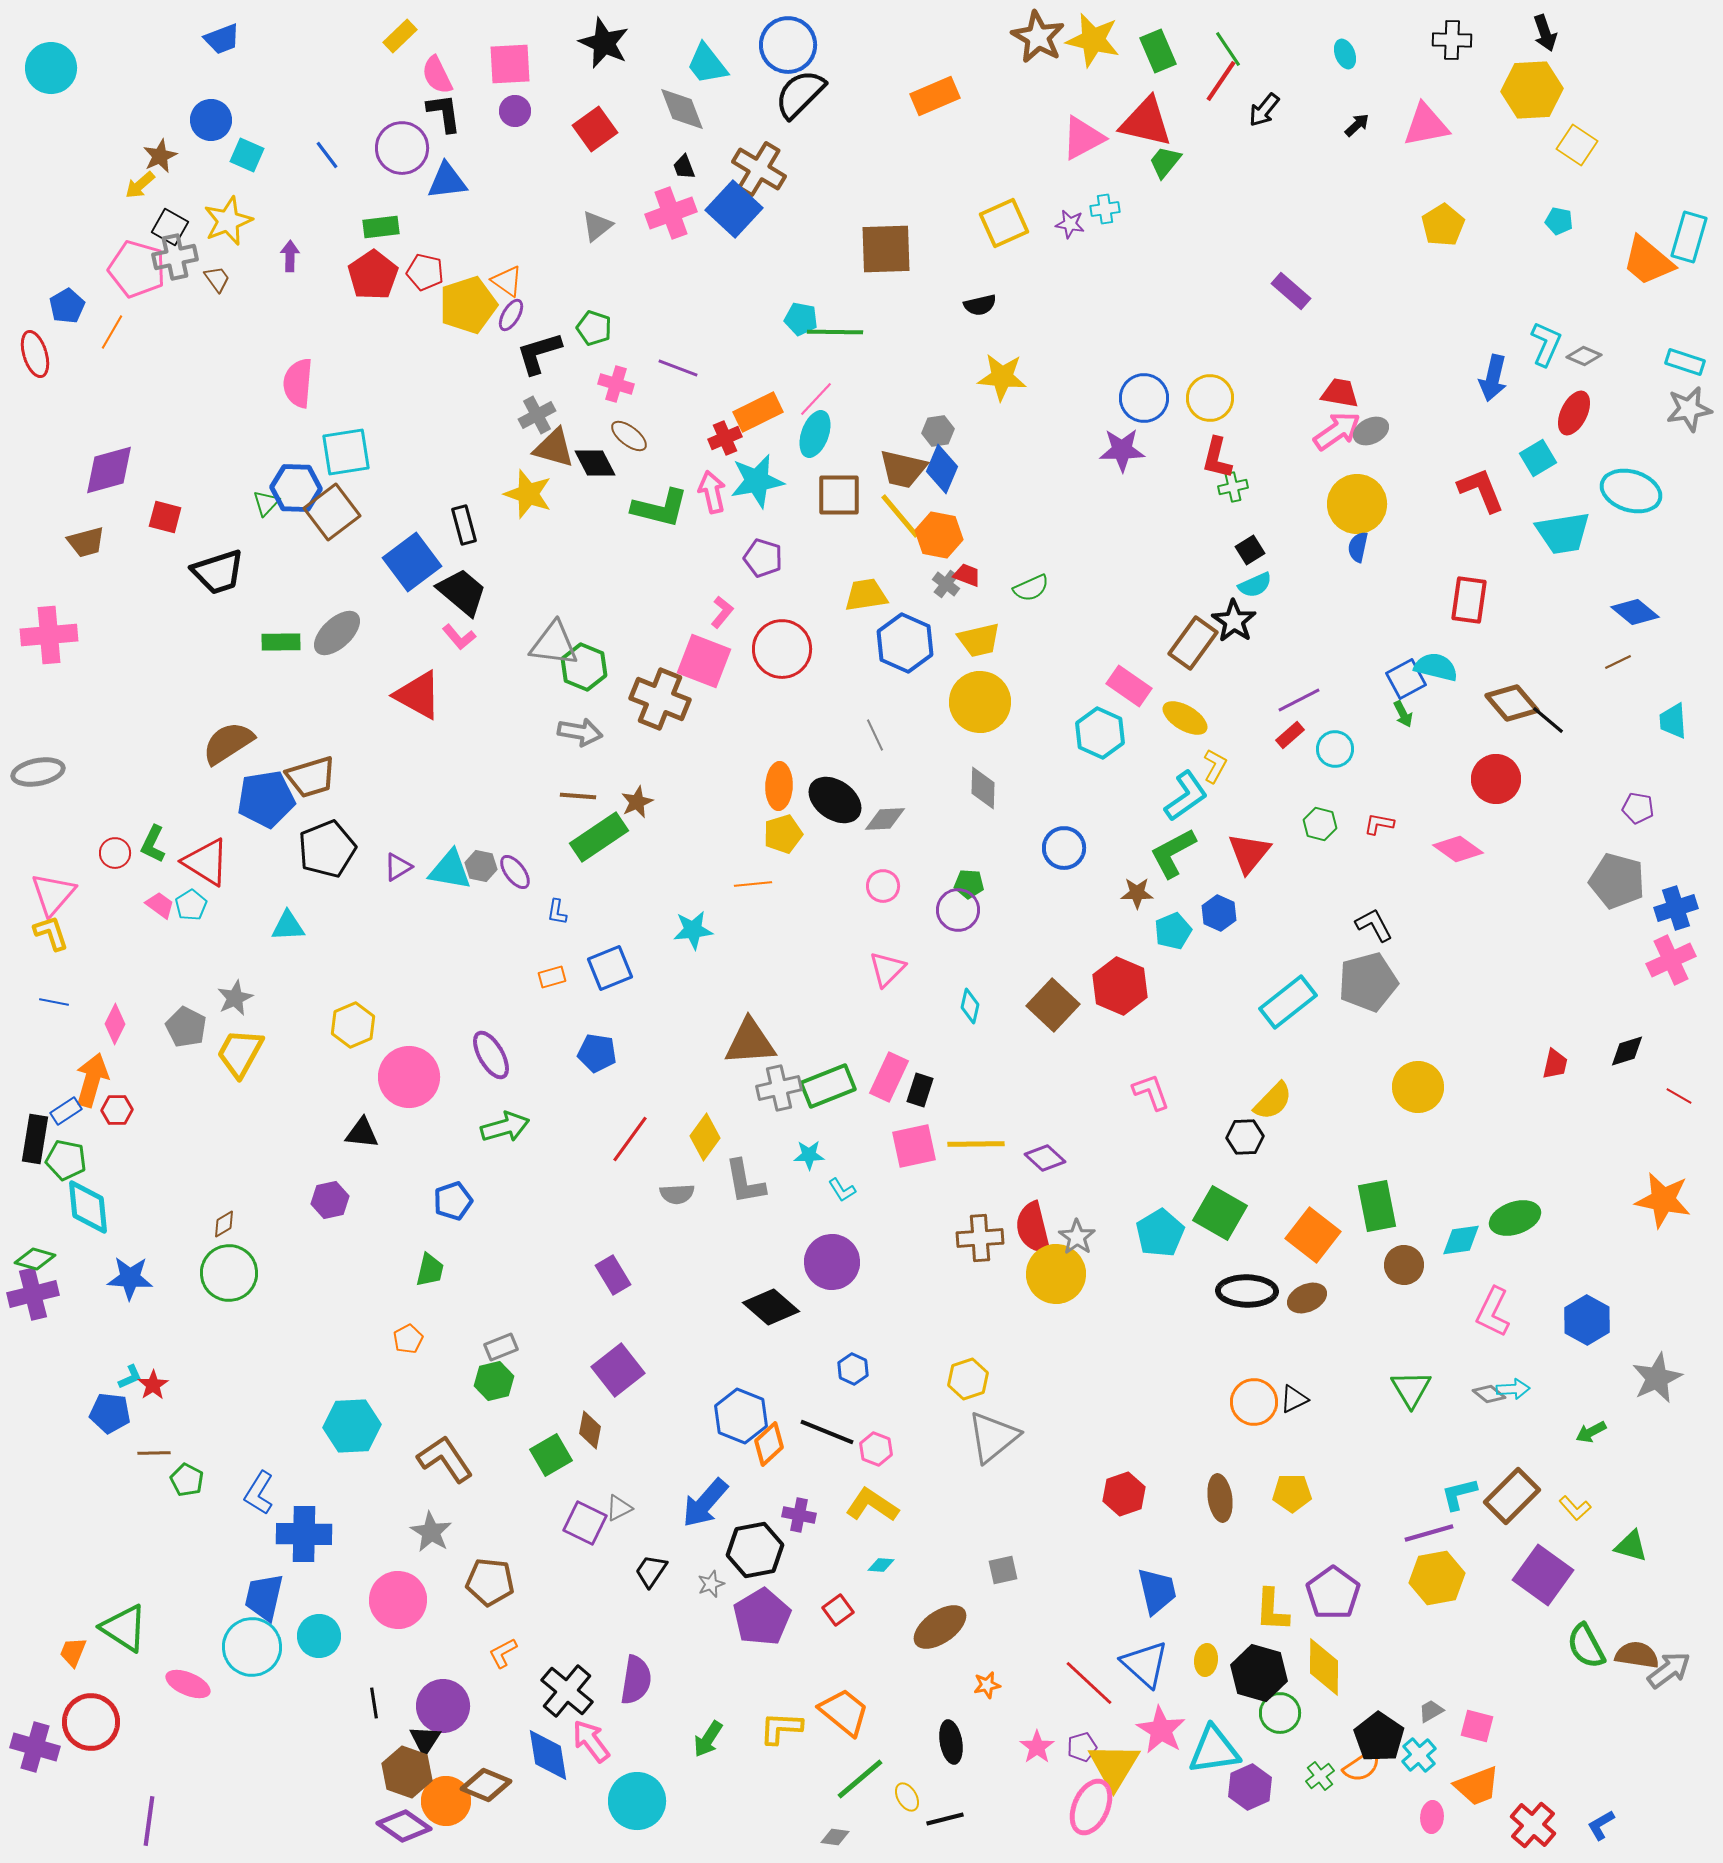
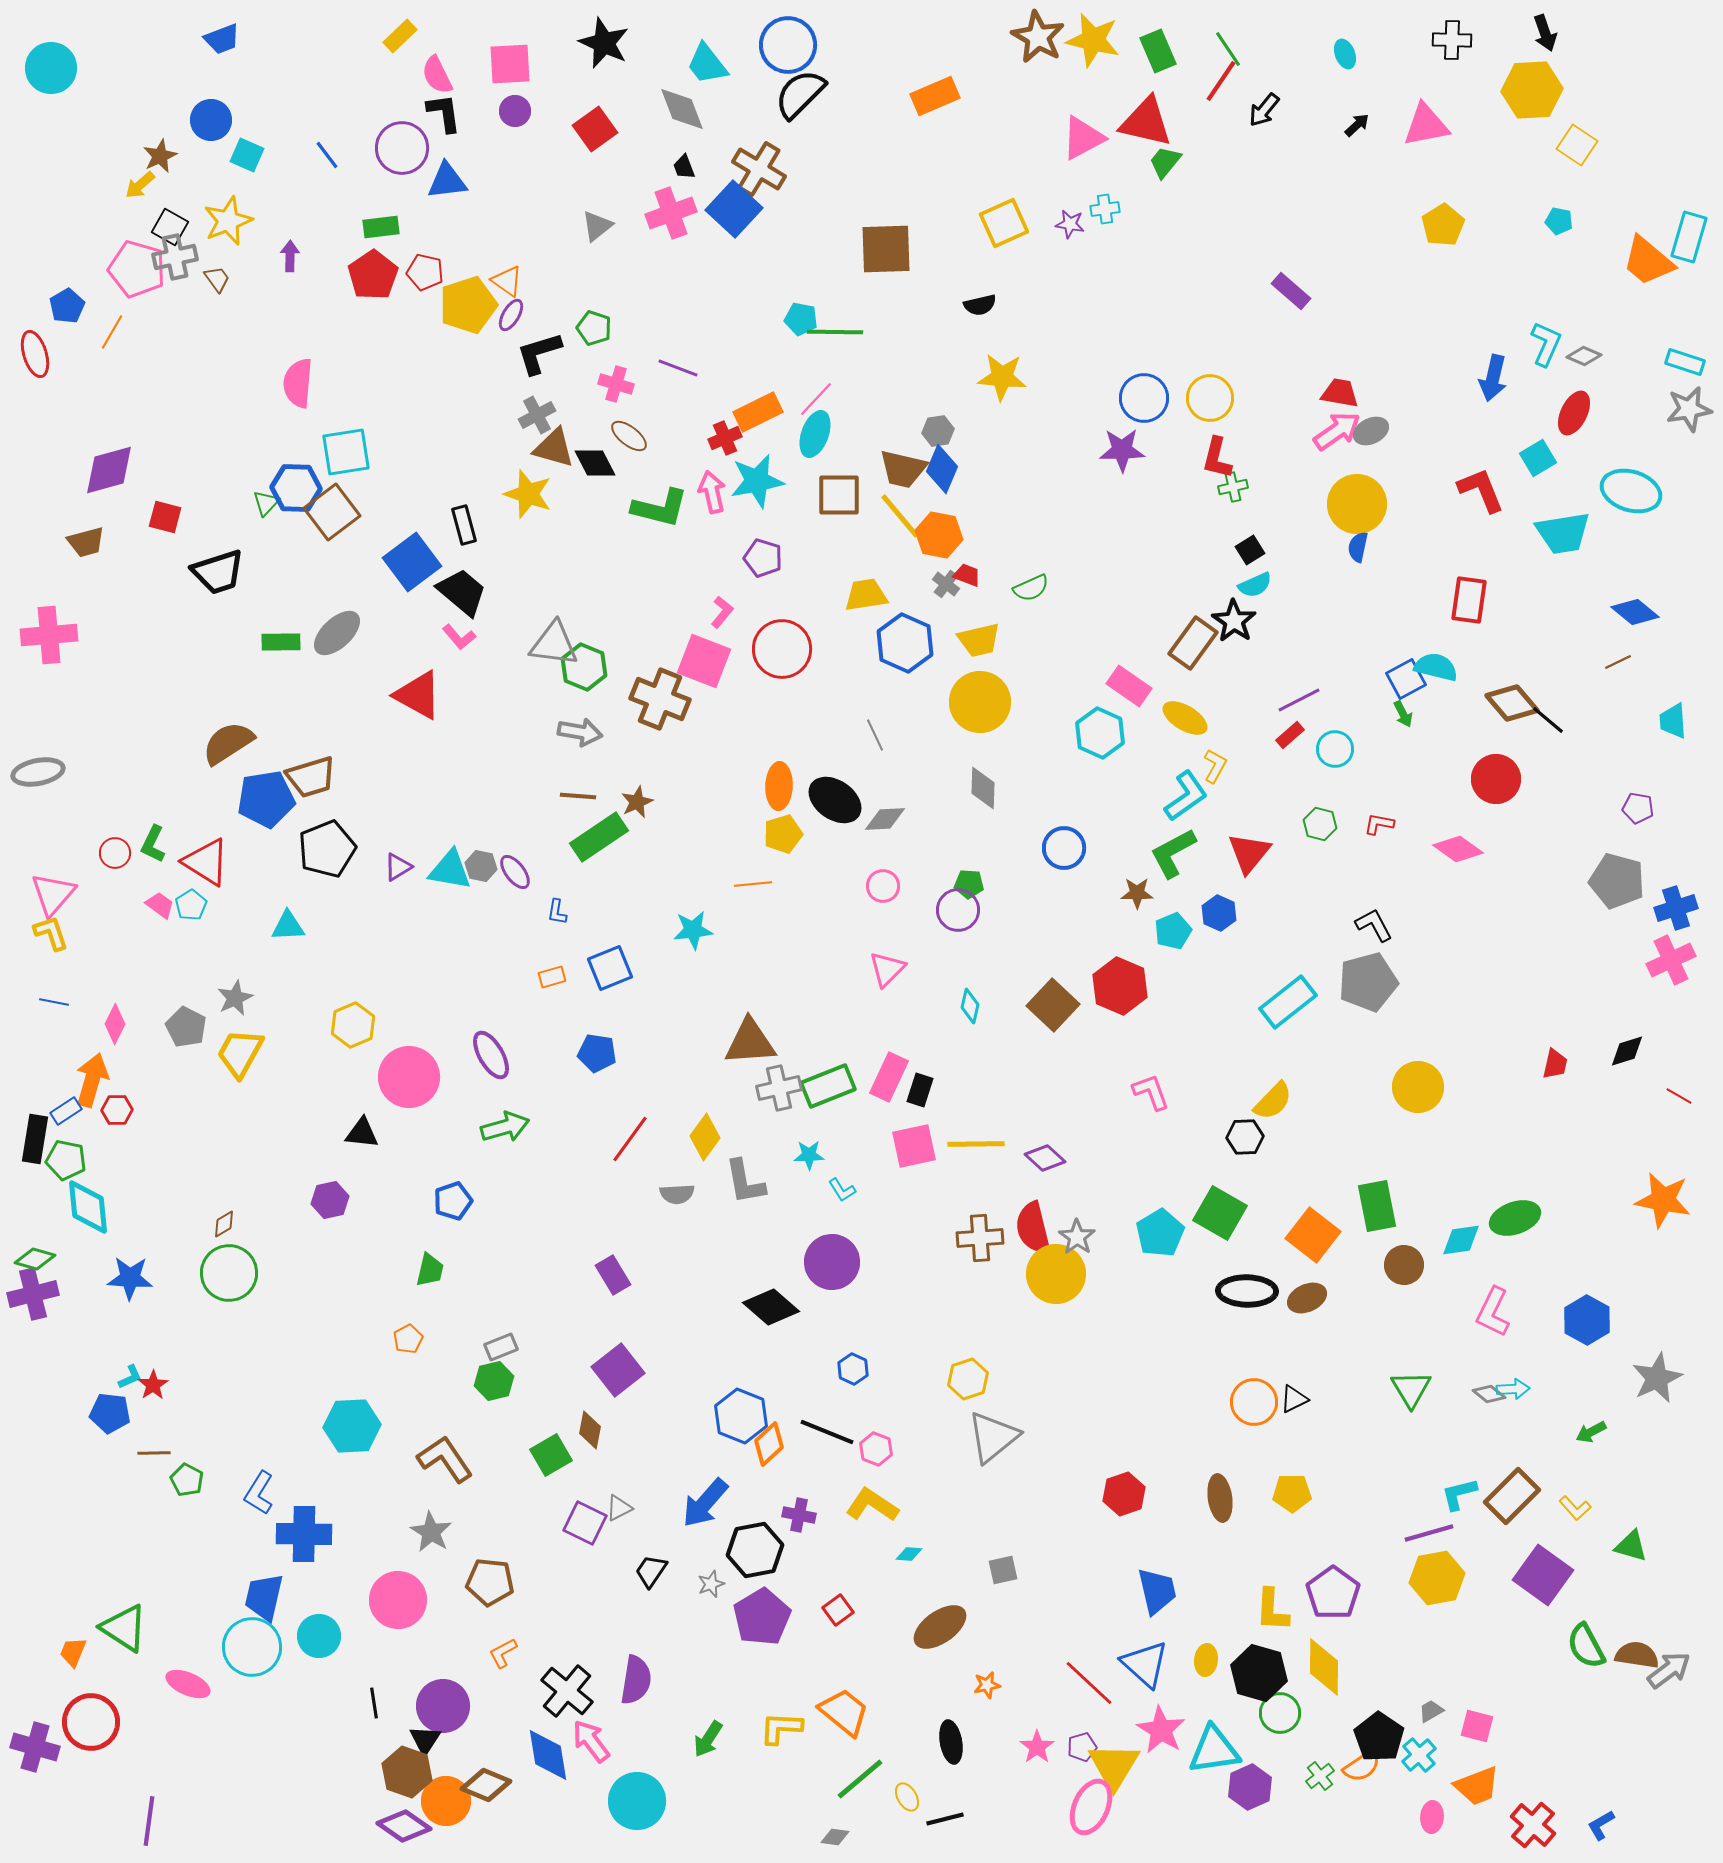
cyan diamond at (881, 1565): moved 28 px right, 11 px up
